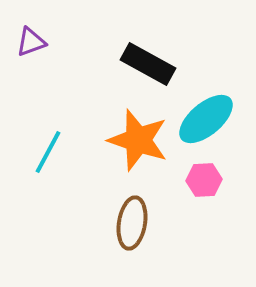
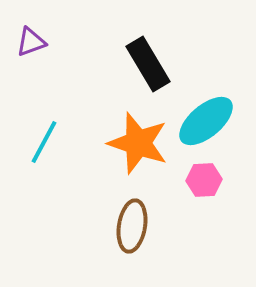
black rectangle: rotated 30 degrees clockwise
cyan ellipse: moved 2 px down
orange star: moved 3 px down
cyan line: moved 4 px left, 10 px up
brown ellipse: moved 3 px down
